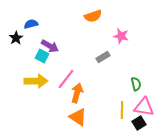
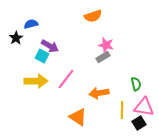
pink star: moved 15 px left, 9 px down
orange arrow: moved 22 px right; rotated 114 degrees counterclockwise
